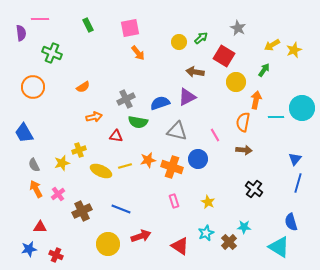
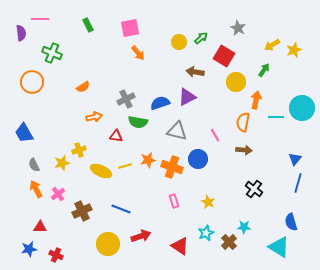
orange circle at (33, 87): moved 1 px left, 5 px up
